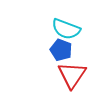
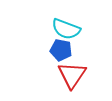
blue pentagon: rotated 10 degrees counterclockwise
